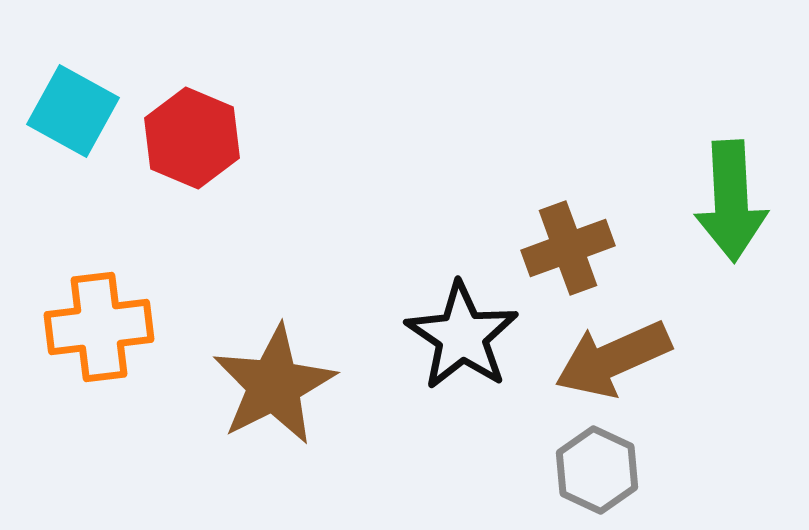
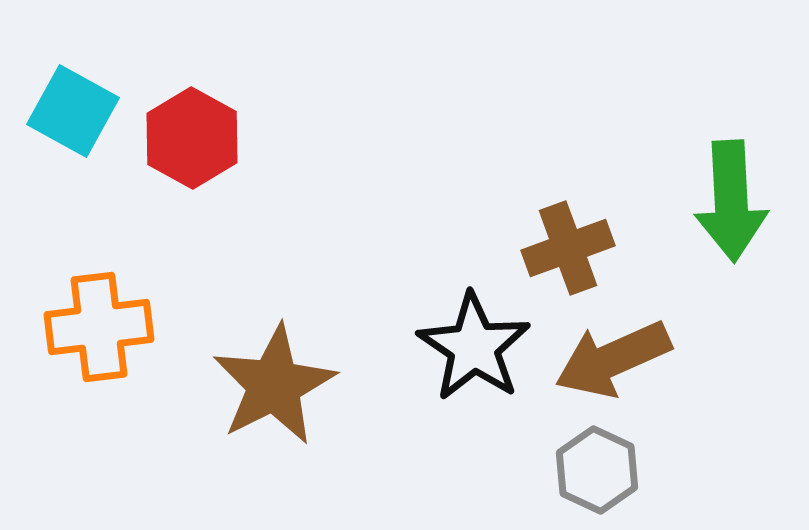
red hexagon: rotated 6 degrees clockwise
black star: moved 12 px right, 11 px down
